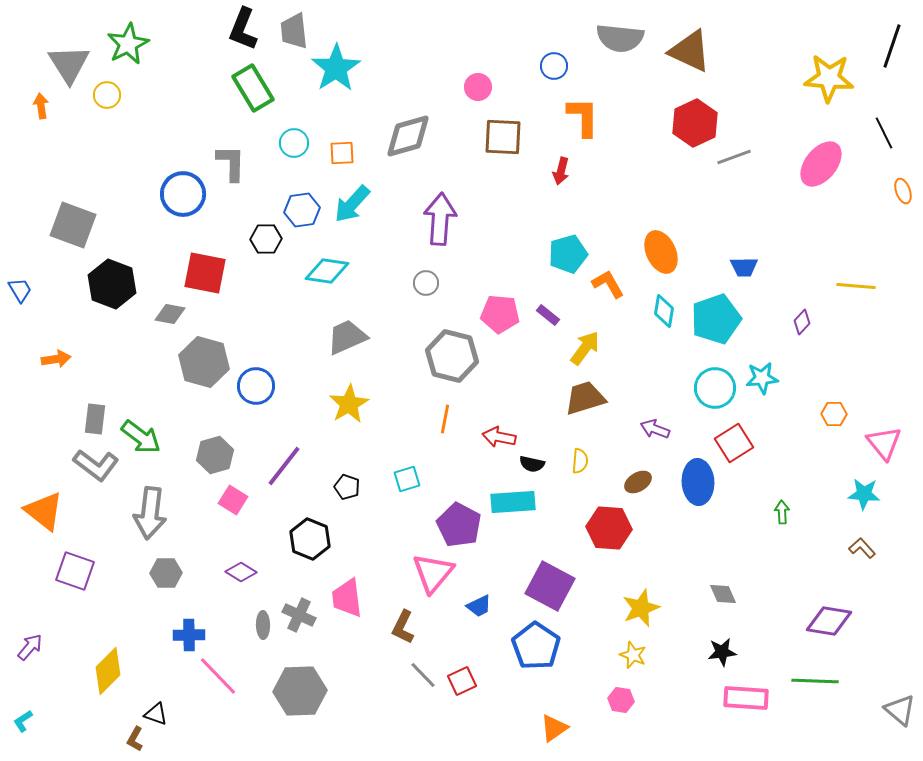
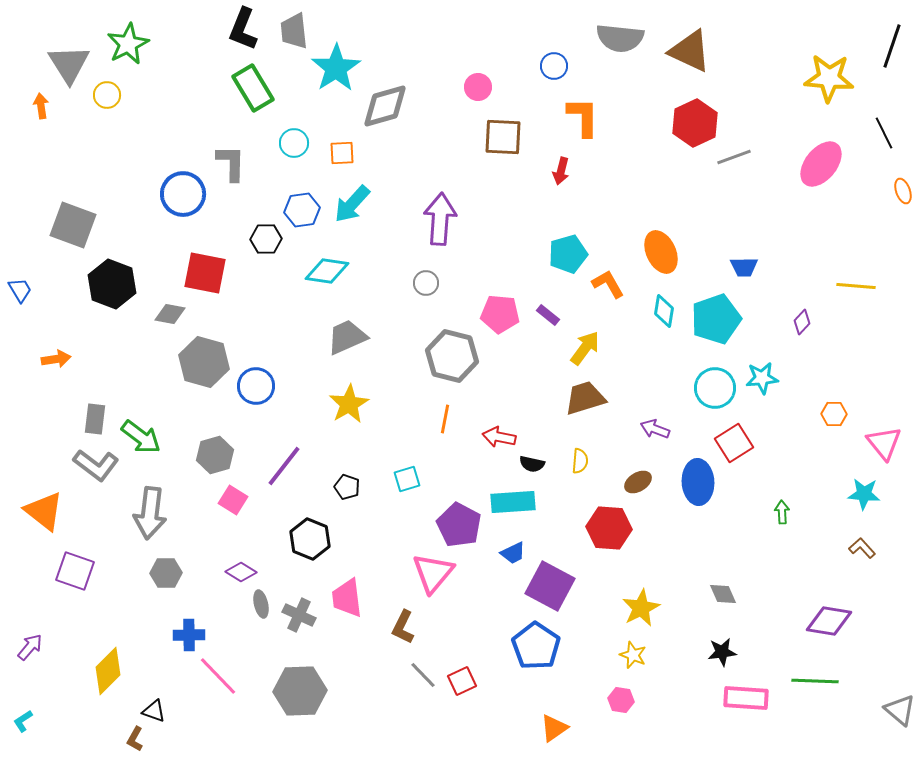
gray diamond at (408, 136): moved 23 px left, 30 px up
blue trapezoid at (479, 606): moved 34 px right, 53 px up
yellow star at (641, 608): rotated 6 degrees counterclockwise
gray ellipse at (263, 625): moved 2 px left, 21 px up; rotated 12 degrees counterclockwise
black triangle at (156, 714): moved 2 px left, 3 px up
